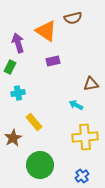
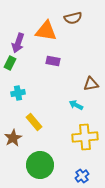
orange triangle: rotated 25 degrees counterclockwise
purple arrow: rotated 144 degrees counterclockwise
purple rectangle: rotated 24 degrees clockwise
green rectangle: moved 4 px up
